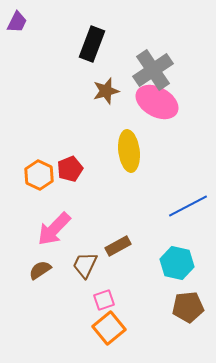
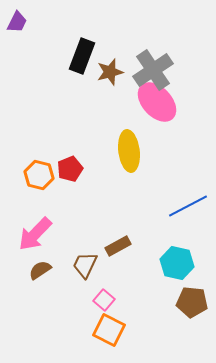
black rectangle: moved 10 px left, 12 px down
brown star: moved 4 px right, 19 px up
pink ellipse: rotated 18 degrees clockwise
orange hexagon: rotated 12 degrees counterclockwise
pink arrow: moved 19 px left, 5 px down
pink square: rotated 30 degrees counterclockwise
brown pentagon: moved 4 px right, 5 px up; rotated 12 degrees clockwise
orange square: moved 2 px down; rotated 24 degrees counterclockwise
